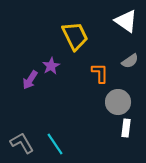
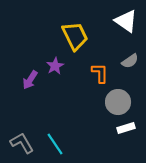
purple star: moved 4 px right
white rectangle: rotated 66 degrees clockwise
